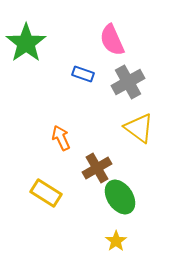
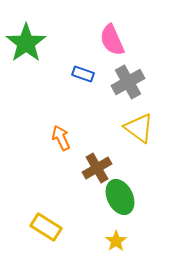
yellow rectangle: moved 34 px down
green ellipse: rotated 8 degrees clockwise
